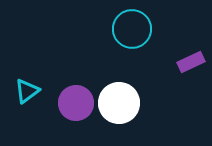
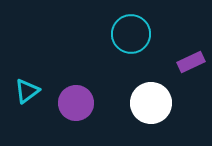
cyan circle: moved 1 px left, 5 px down
white circle: moved 32 px right
